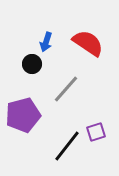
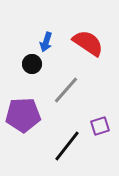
gray line: moved 1 px down
purple pentagon: rotated 12 degrees clockwise
purple square: moved 4 px right, 6 px up
